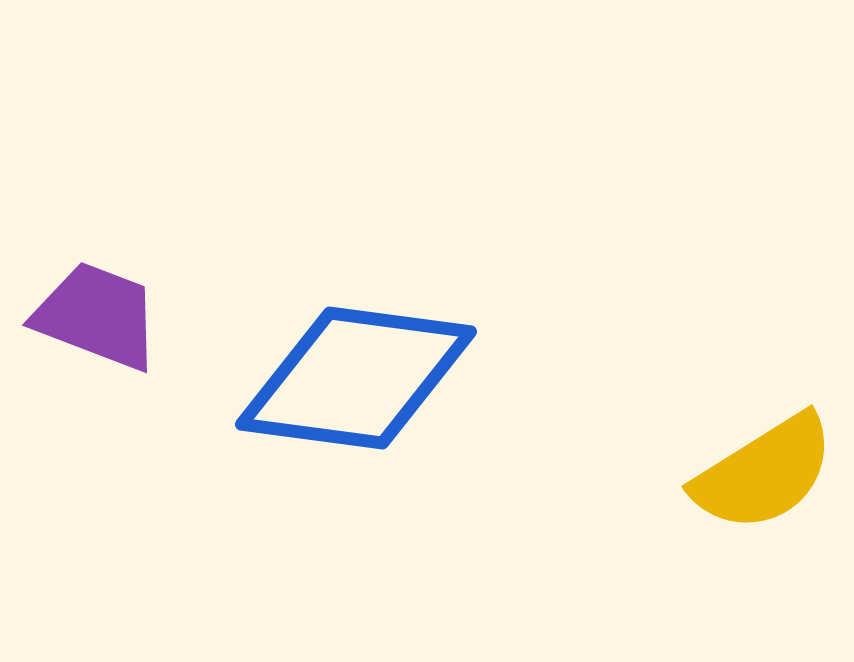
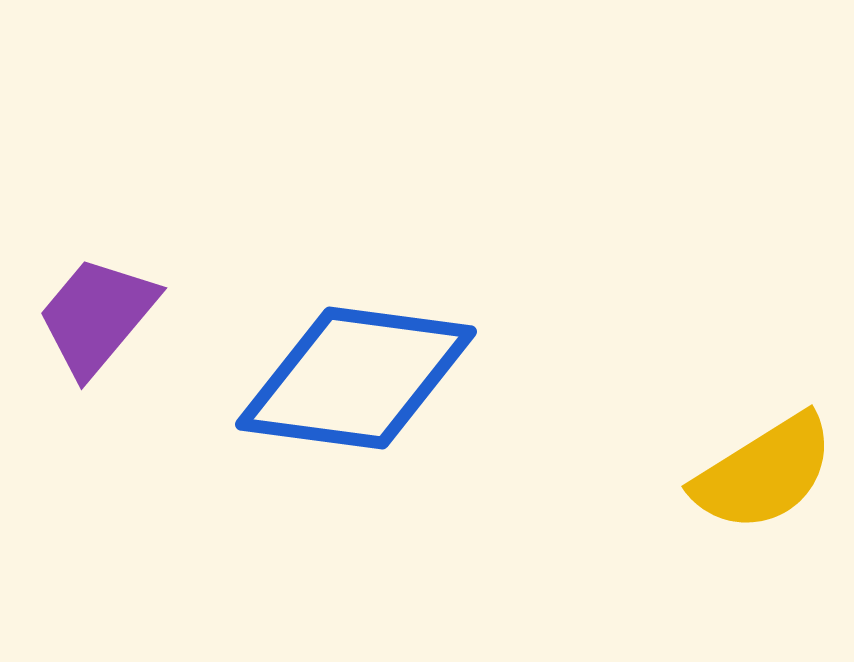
purple trapezoid: rotated 71 degrees counterclockwise
